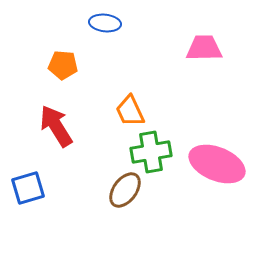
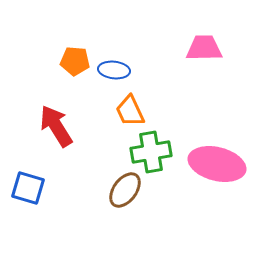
blue ellipse: moved 9 px right, 47 px down
orange pentagon: moved 12 px right, 4 px up
pink ellipse: rotated 8 degrees counterclockwise
blue square: rotated 32 degrees clockwise
